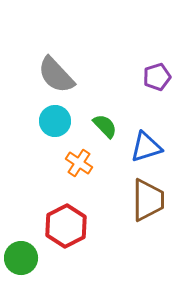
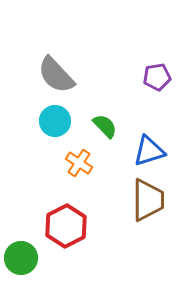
purple pentagon: rotated 8 degrees clockwise
blue triangle: moved 3 px right, 4 px down
